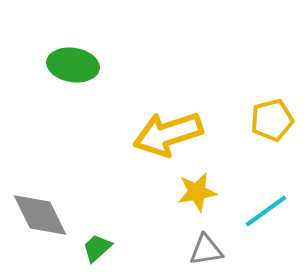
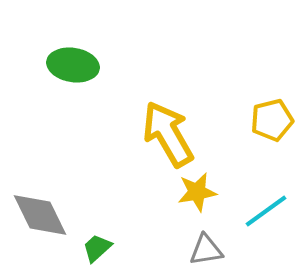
yellow arrow: rotated 78 degrees clockwise
